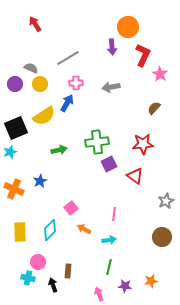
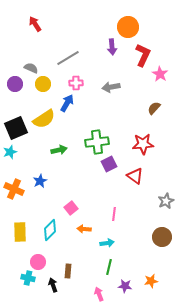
yellow circle: moved 3 px right
yellow semicircle: moved 3 px down
orange arrow: rotated 24 degrees counterclockwise
cyan arrow: moved 2 px left, 3 px down
